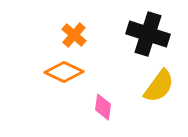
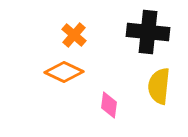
black cross: moved 2 px up; rotated 12 degrees counterclockwise
yellow semicircle: rotated 150 degrees clockwise
pink diamond: moved 6 px right, 2 px up
